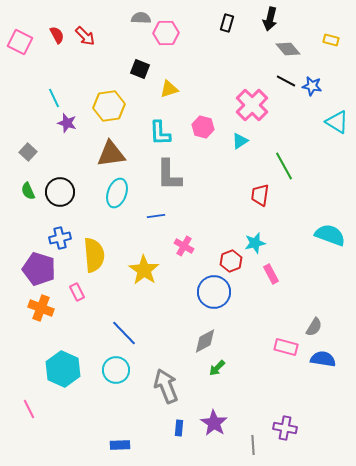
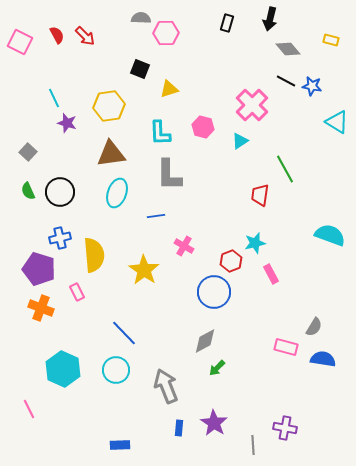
green line at (284, 166): moved 1 px right, 3 px down
